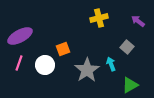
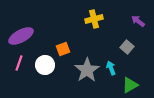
yellow cross: moved 5 px left, 1 px down
purple ellipse: moved 1 px right
cyan arrow: moved 4 px down
